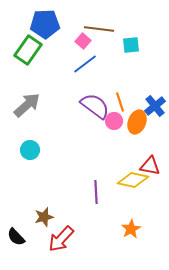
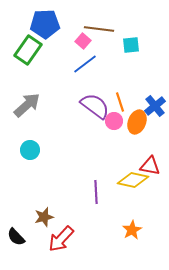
orange star: moved 1 px right, 1 px down
